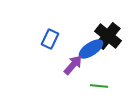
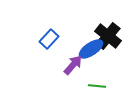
blue rectangle: moved 1 px left; rotated 18 degrees clockwise
green line: moved 2 px left
